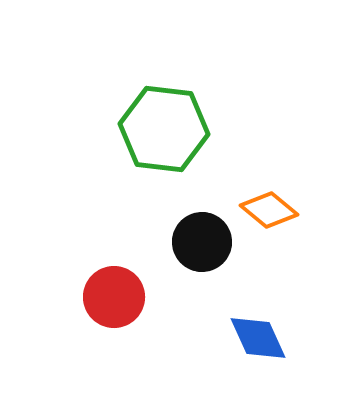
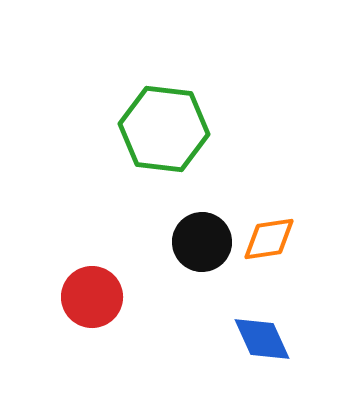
orange diamond: moved 29 px down; rotated 48 degrees counterclockwise
red circle: moved 22 px left
blue diamond: moved 4 px right, 1 px down
